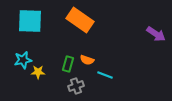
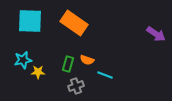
orange rectangle: moved 6 px left, 3 px down
